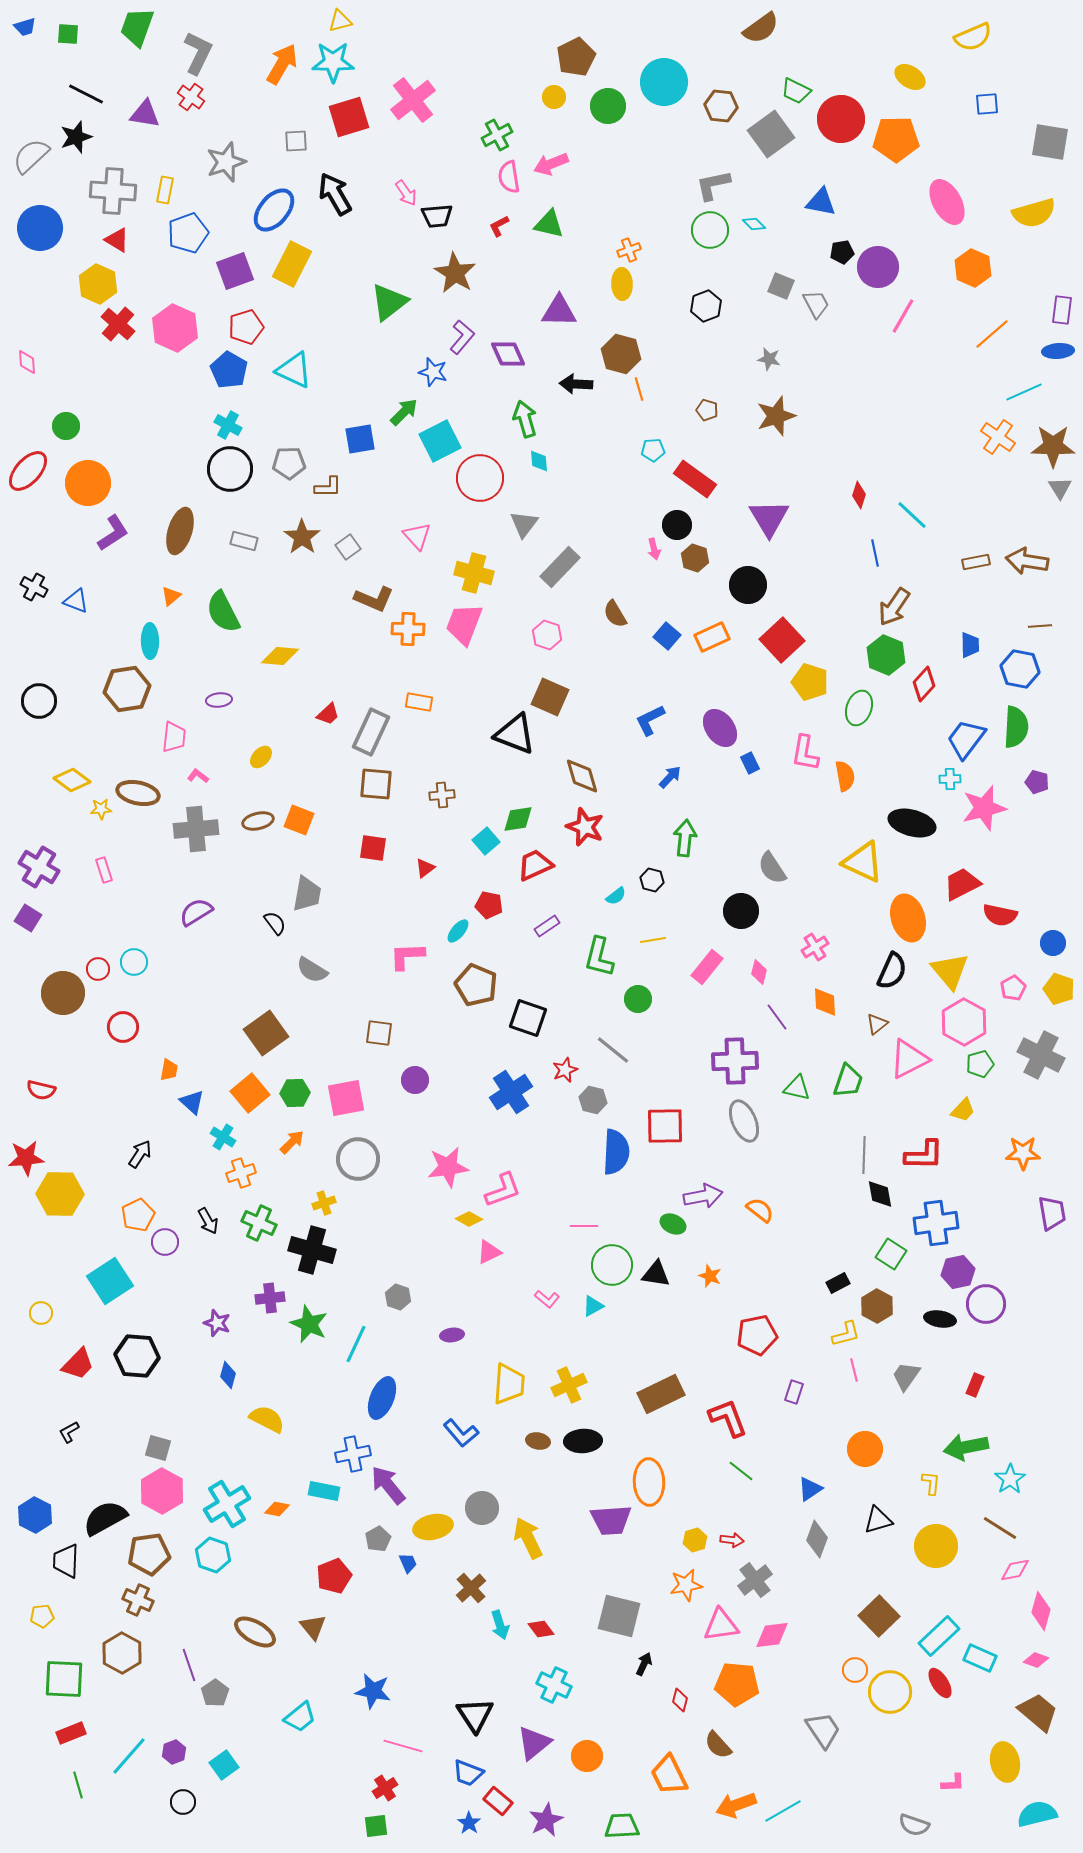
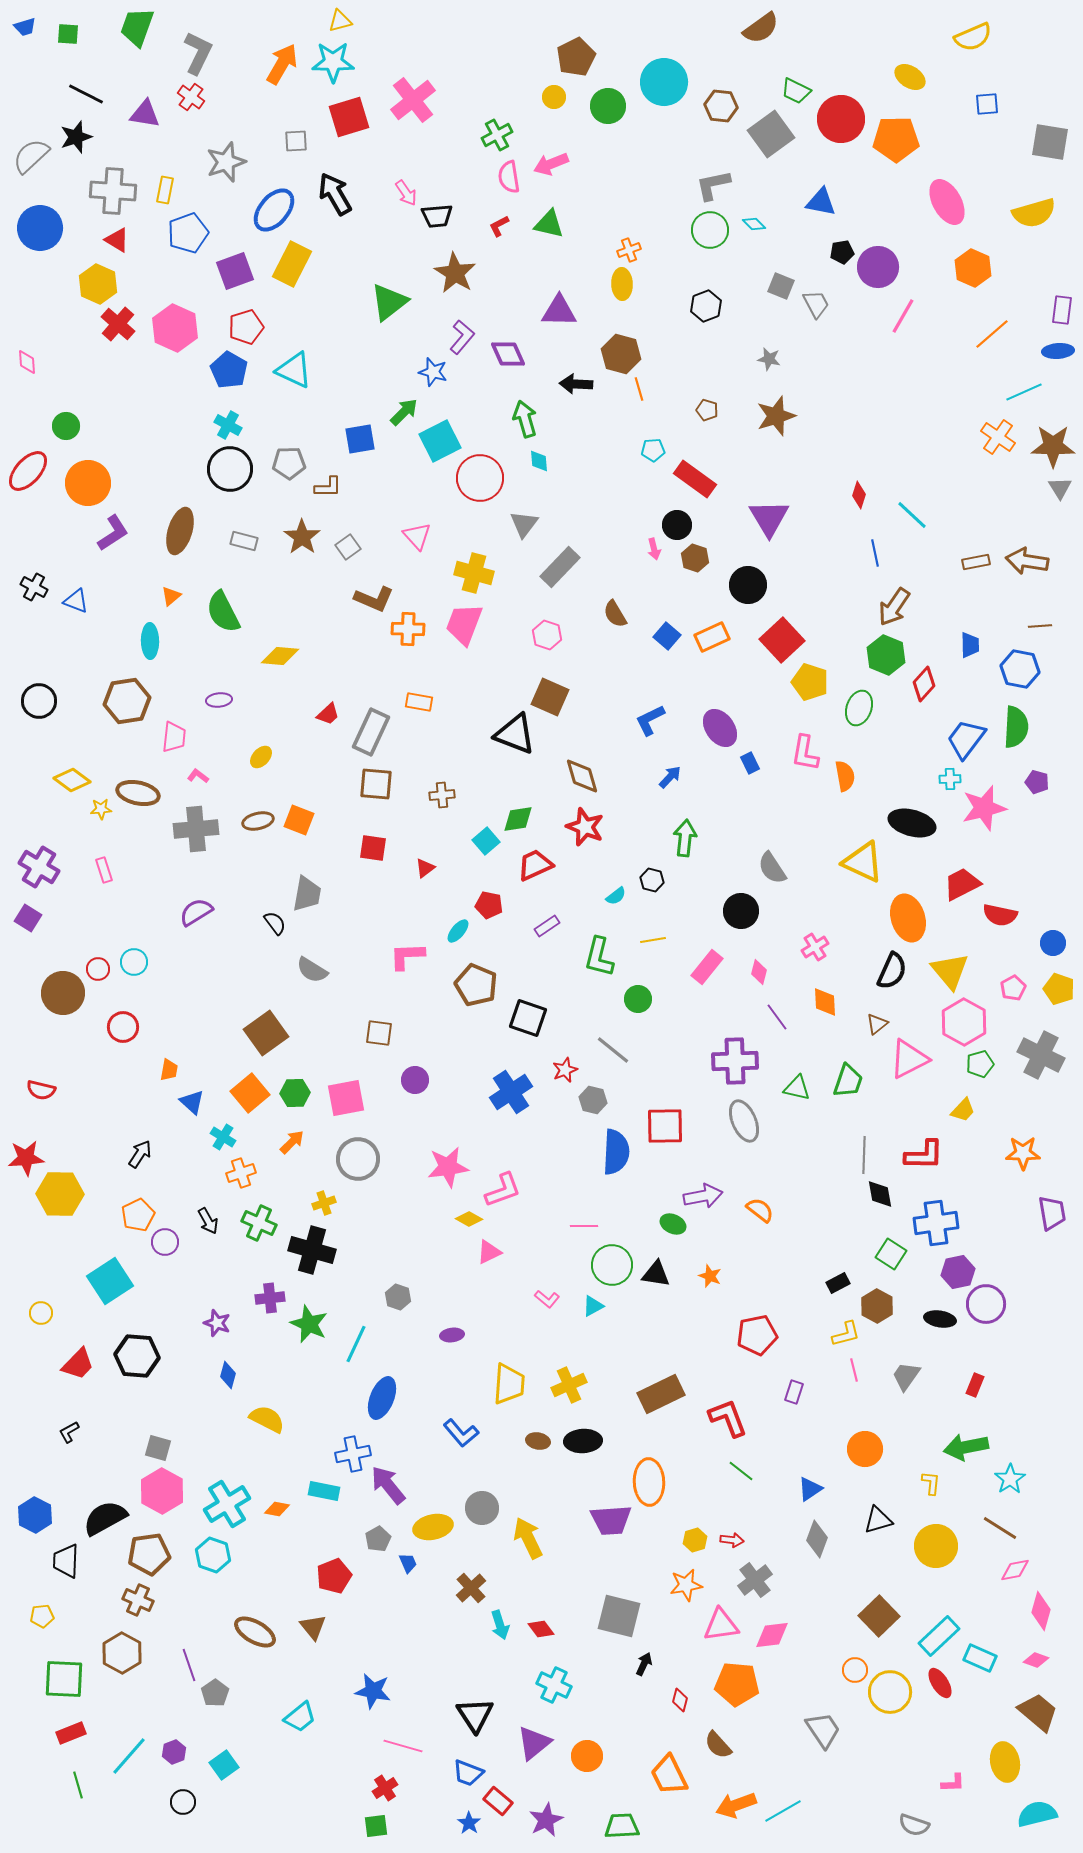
brown hexagon at (127, 689): moved 12 px down
